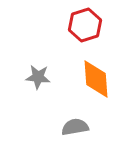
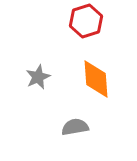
red hexagon: moved 1 px right, 4 px up
gray star: rotated 30 degrees counterclockwise
